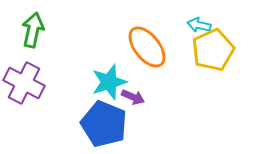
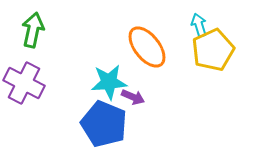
cyan arrow: rotated 60 degrees clockwise
cyan star: rotated 12 degrees clockwise
